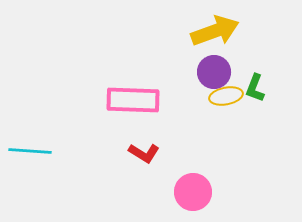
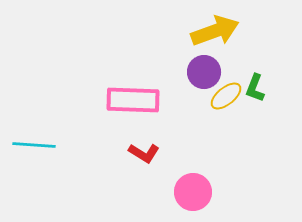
purple circle: moved 10 px left
yellow ellipse: rotated 28 degrees counterclockwise
cyan line: moved 4 px right, 6 px up
